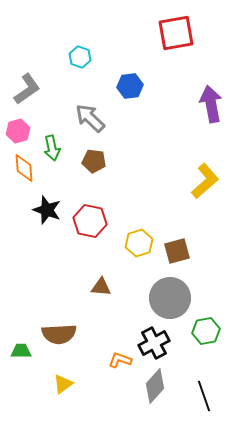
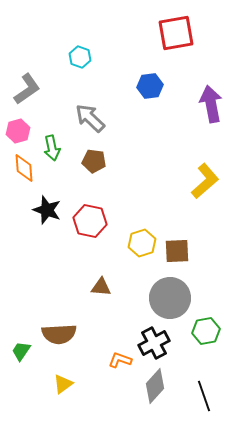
blue hexagon: moved 20 px right
yellow hexagon: moved 3 px right
brown square: rotated 12 degrees clockwise
green trapezoid: rotated 55 degrees counterclockwise
